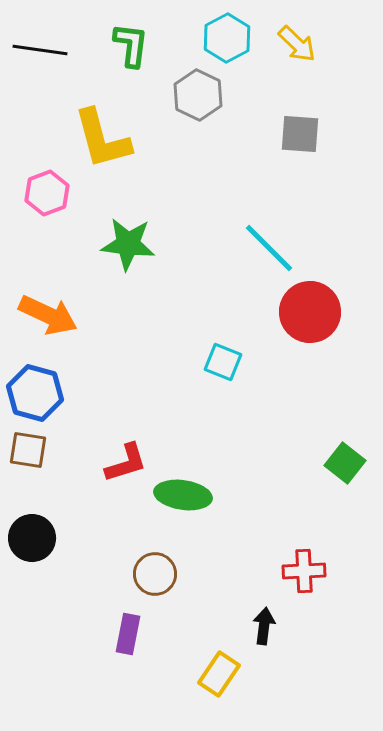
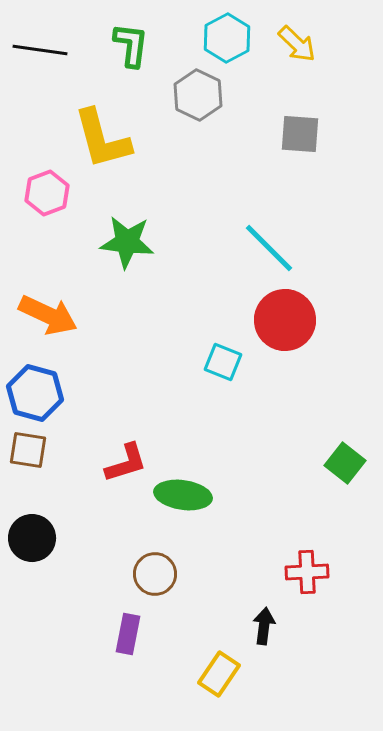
green star: moved 1 px left, 2 px up
red circle: moved 25 px left, 8 px down
red cross: moved 3 px right, 1 px down
